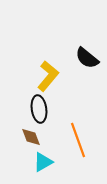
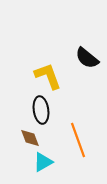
yellow L-shape: rotated 60 degrees counterclockwise
black ellipse: moved 2 px right, 1 px down
brown diamond: moved 1 px left, 1 px down
